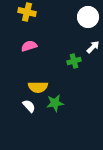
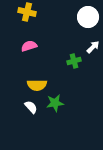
yellow semicircle: moved 1 px left, 2 px up
white semicircle: moved 2 px right, 1 px down
